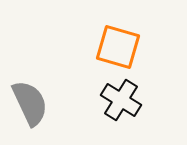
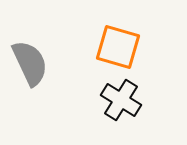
gray semicircle: moved 40 px up
